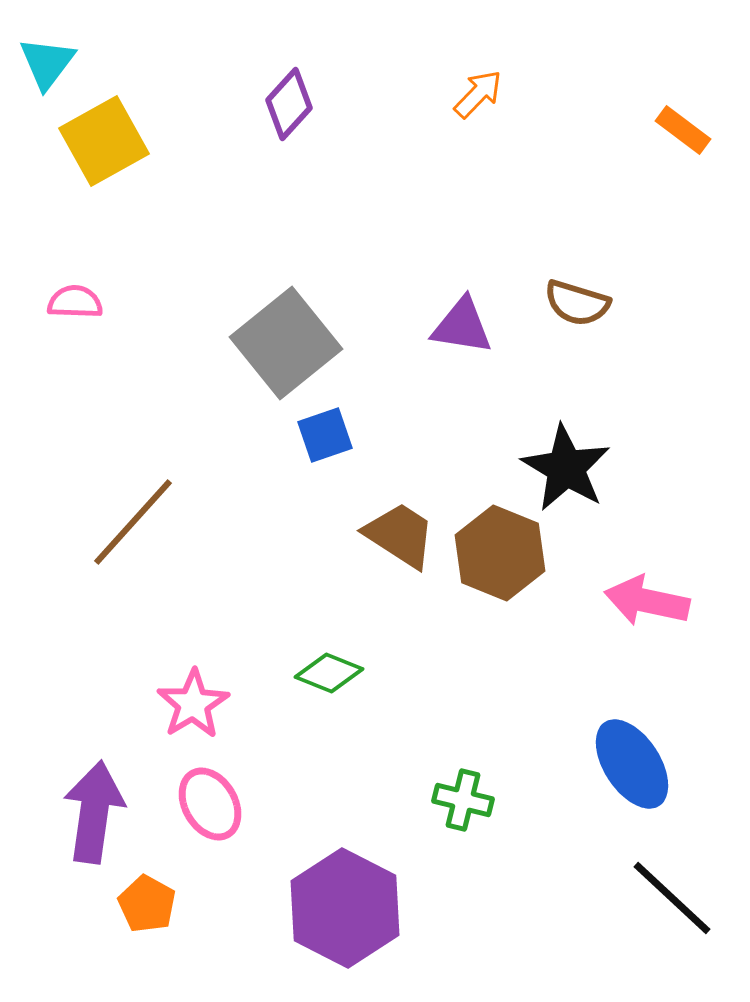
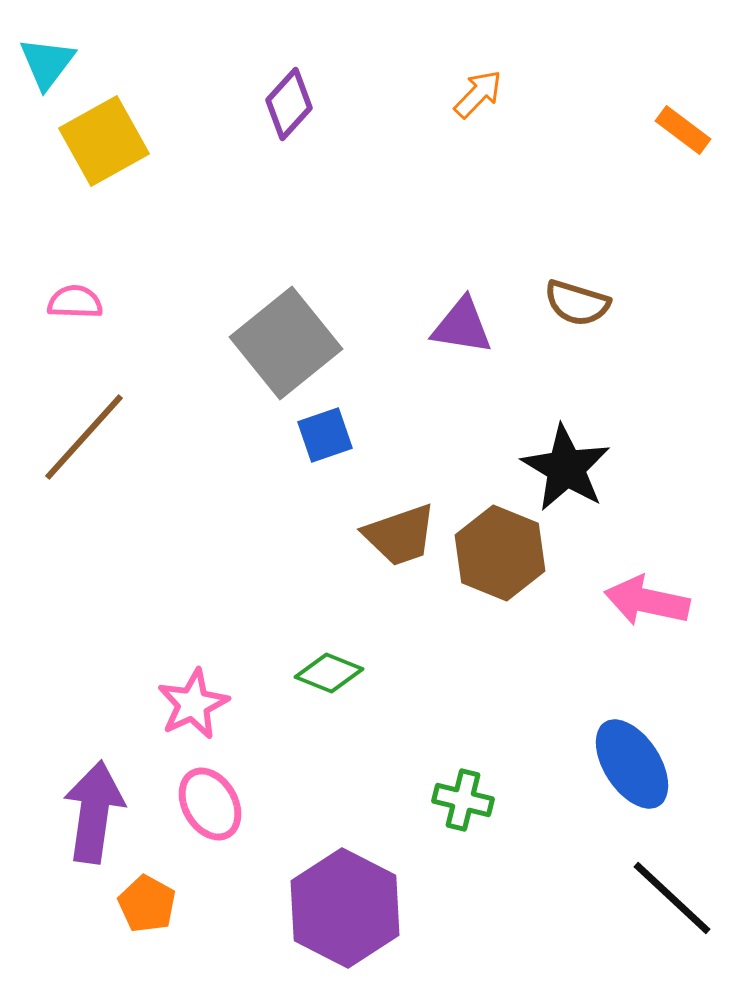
brown line: moved 49 px left, 85 px up
brown trapezoid: rotated 128 degrees clockwise
pink star: rotated 6 degrees clockwise
